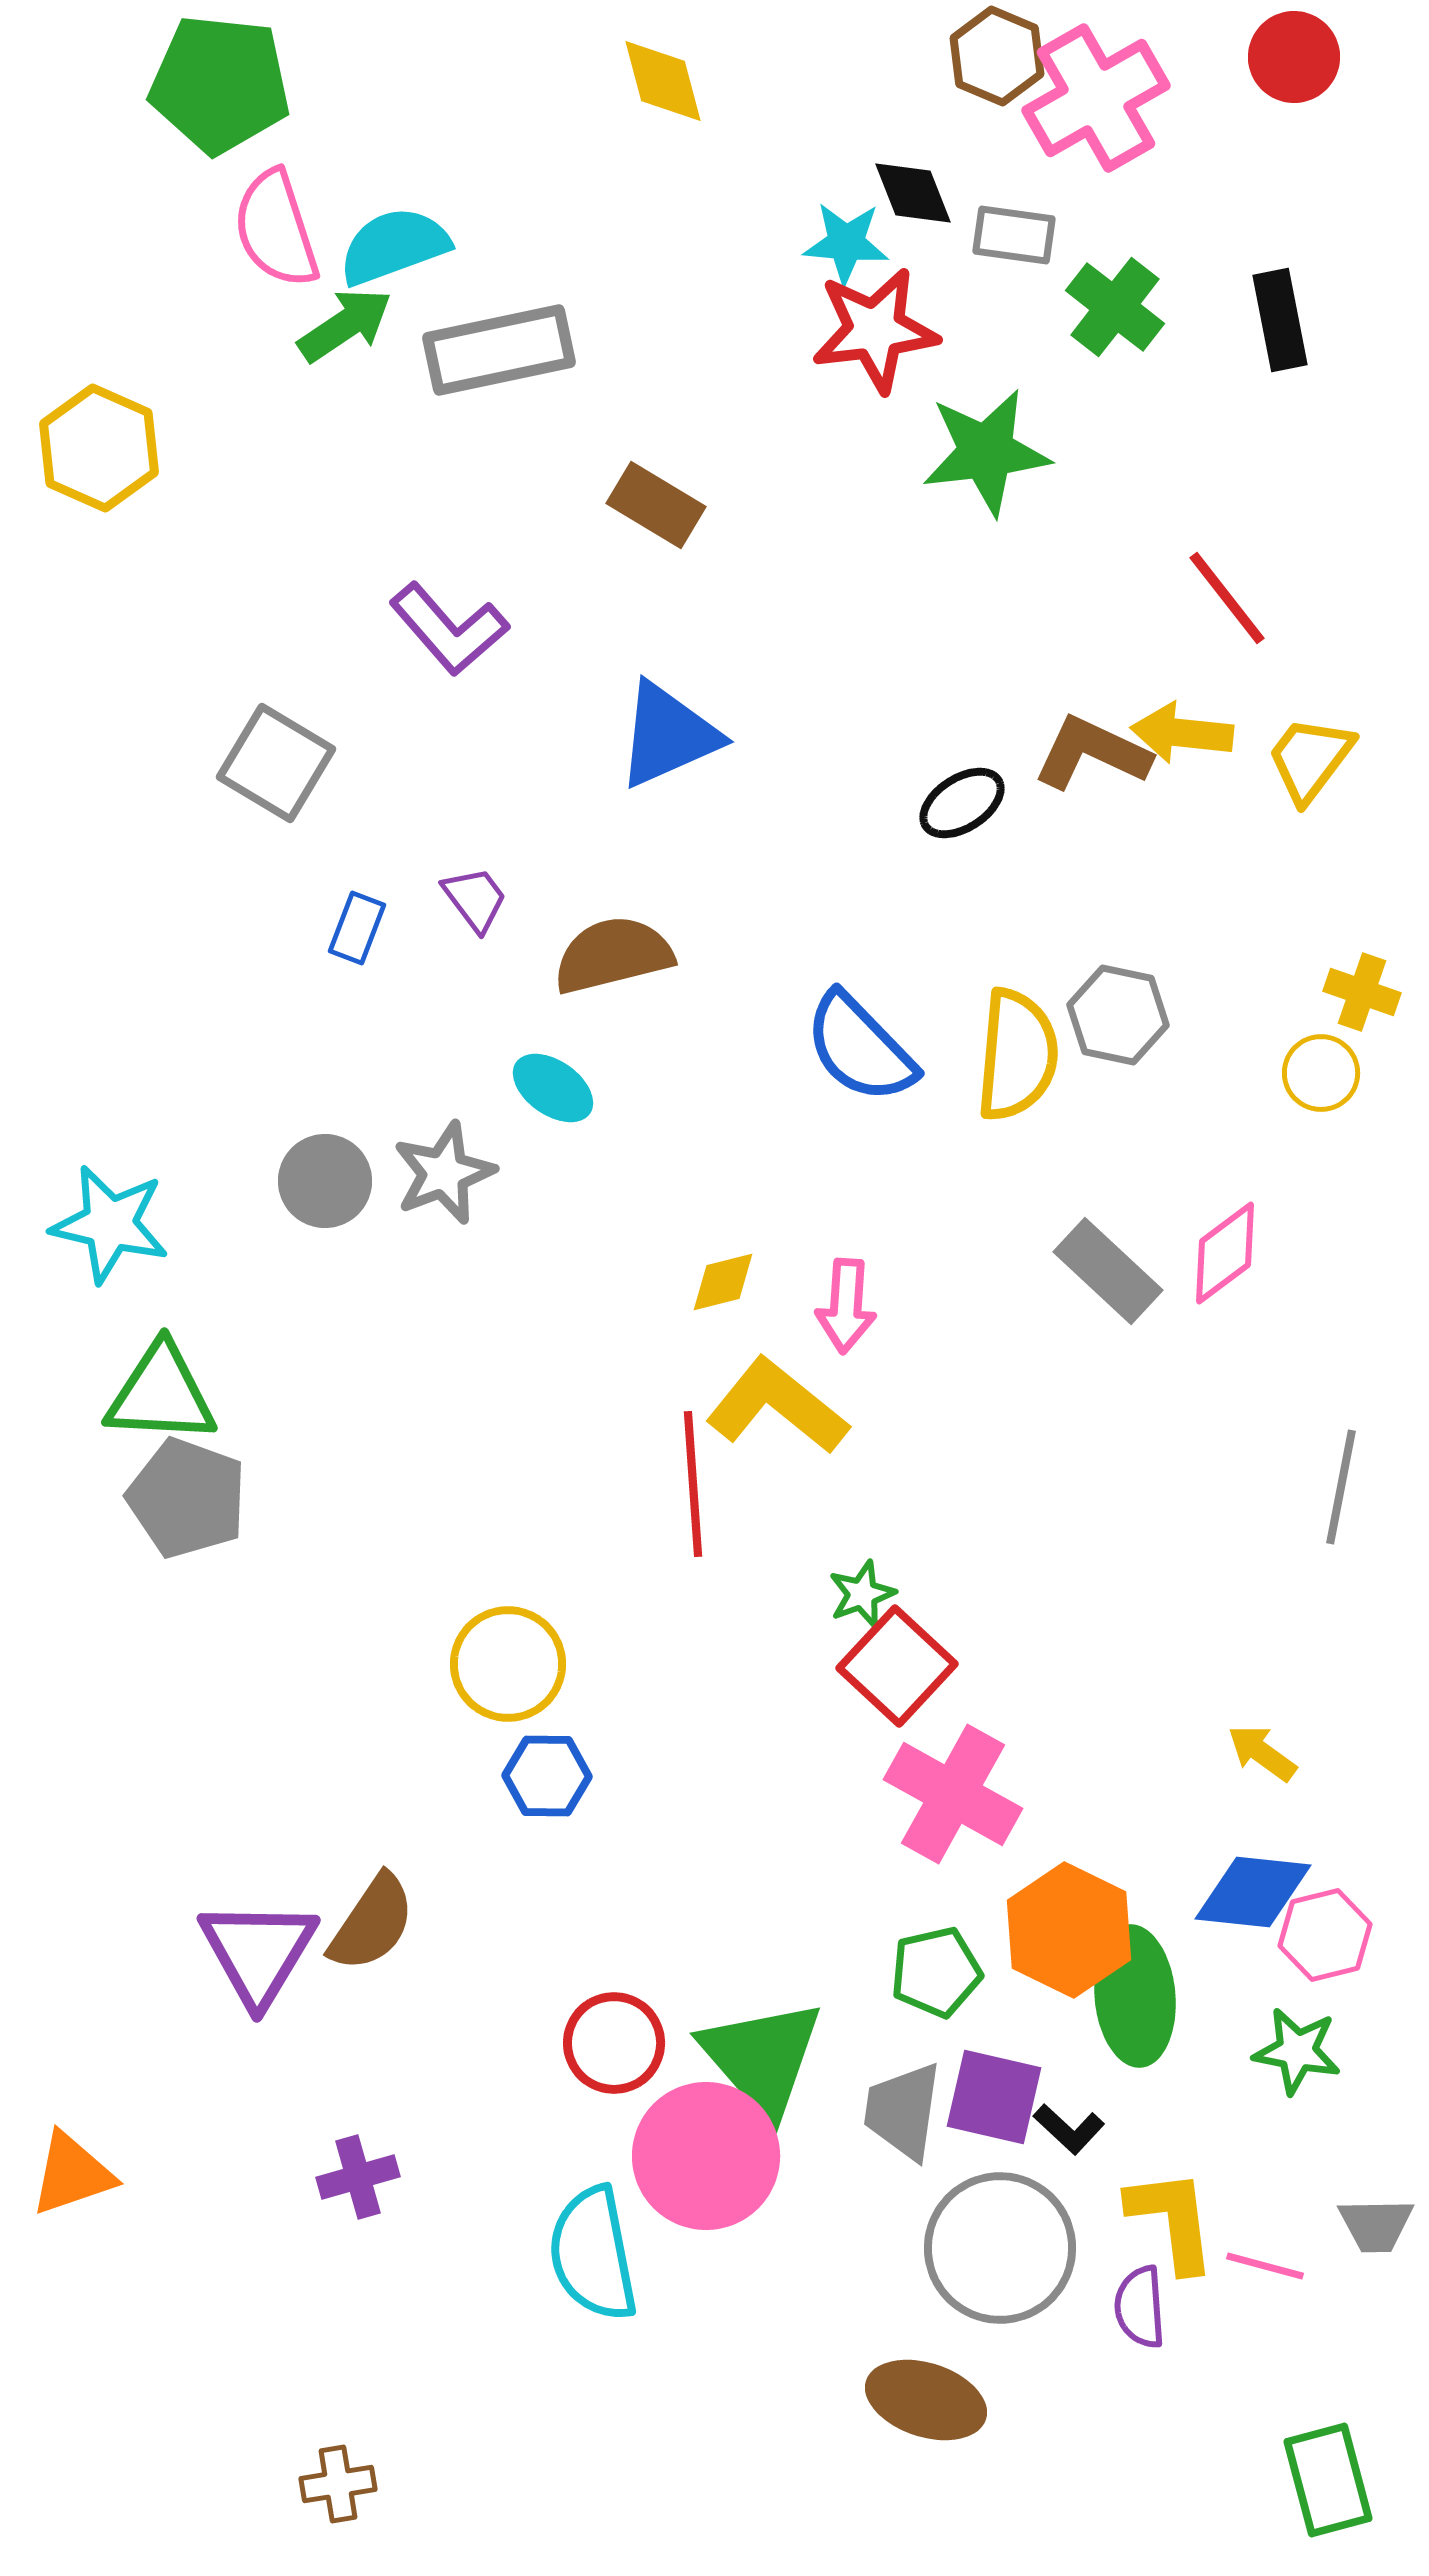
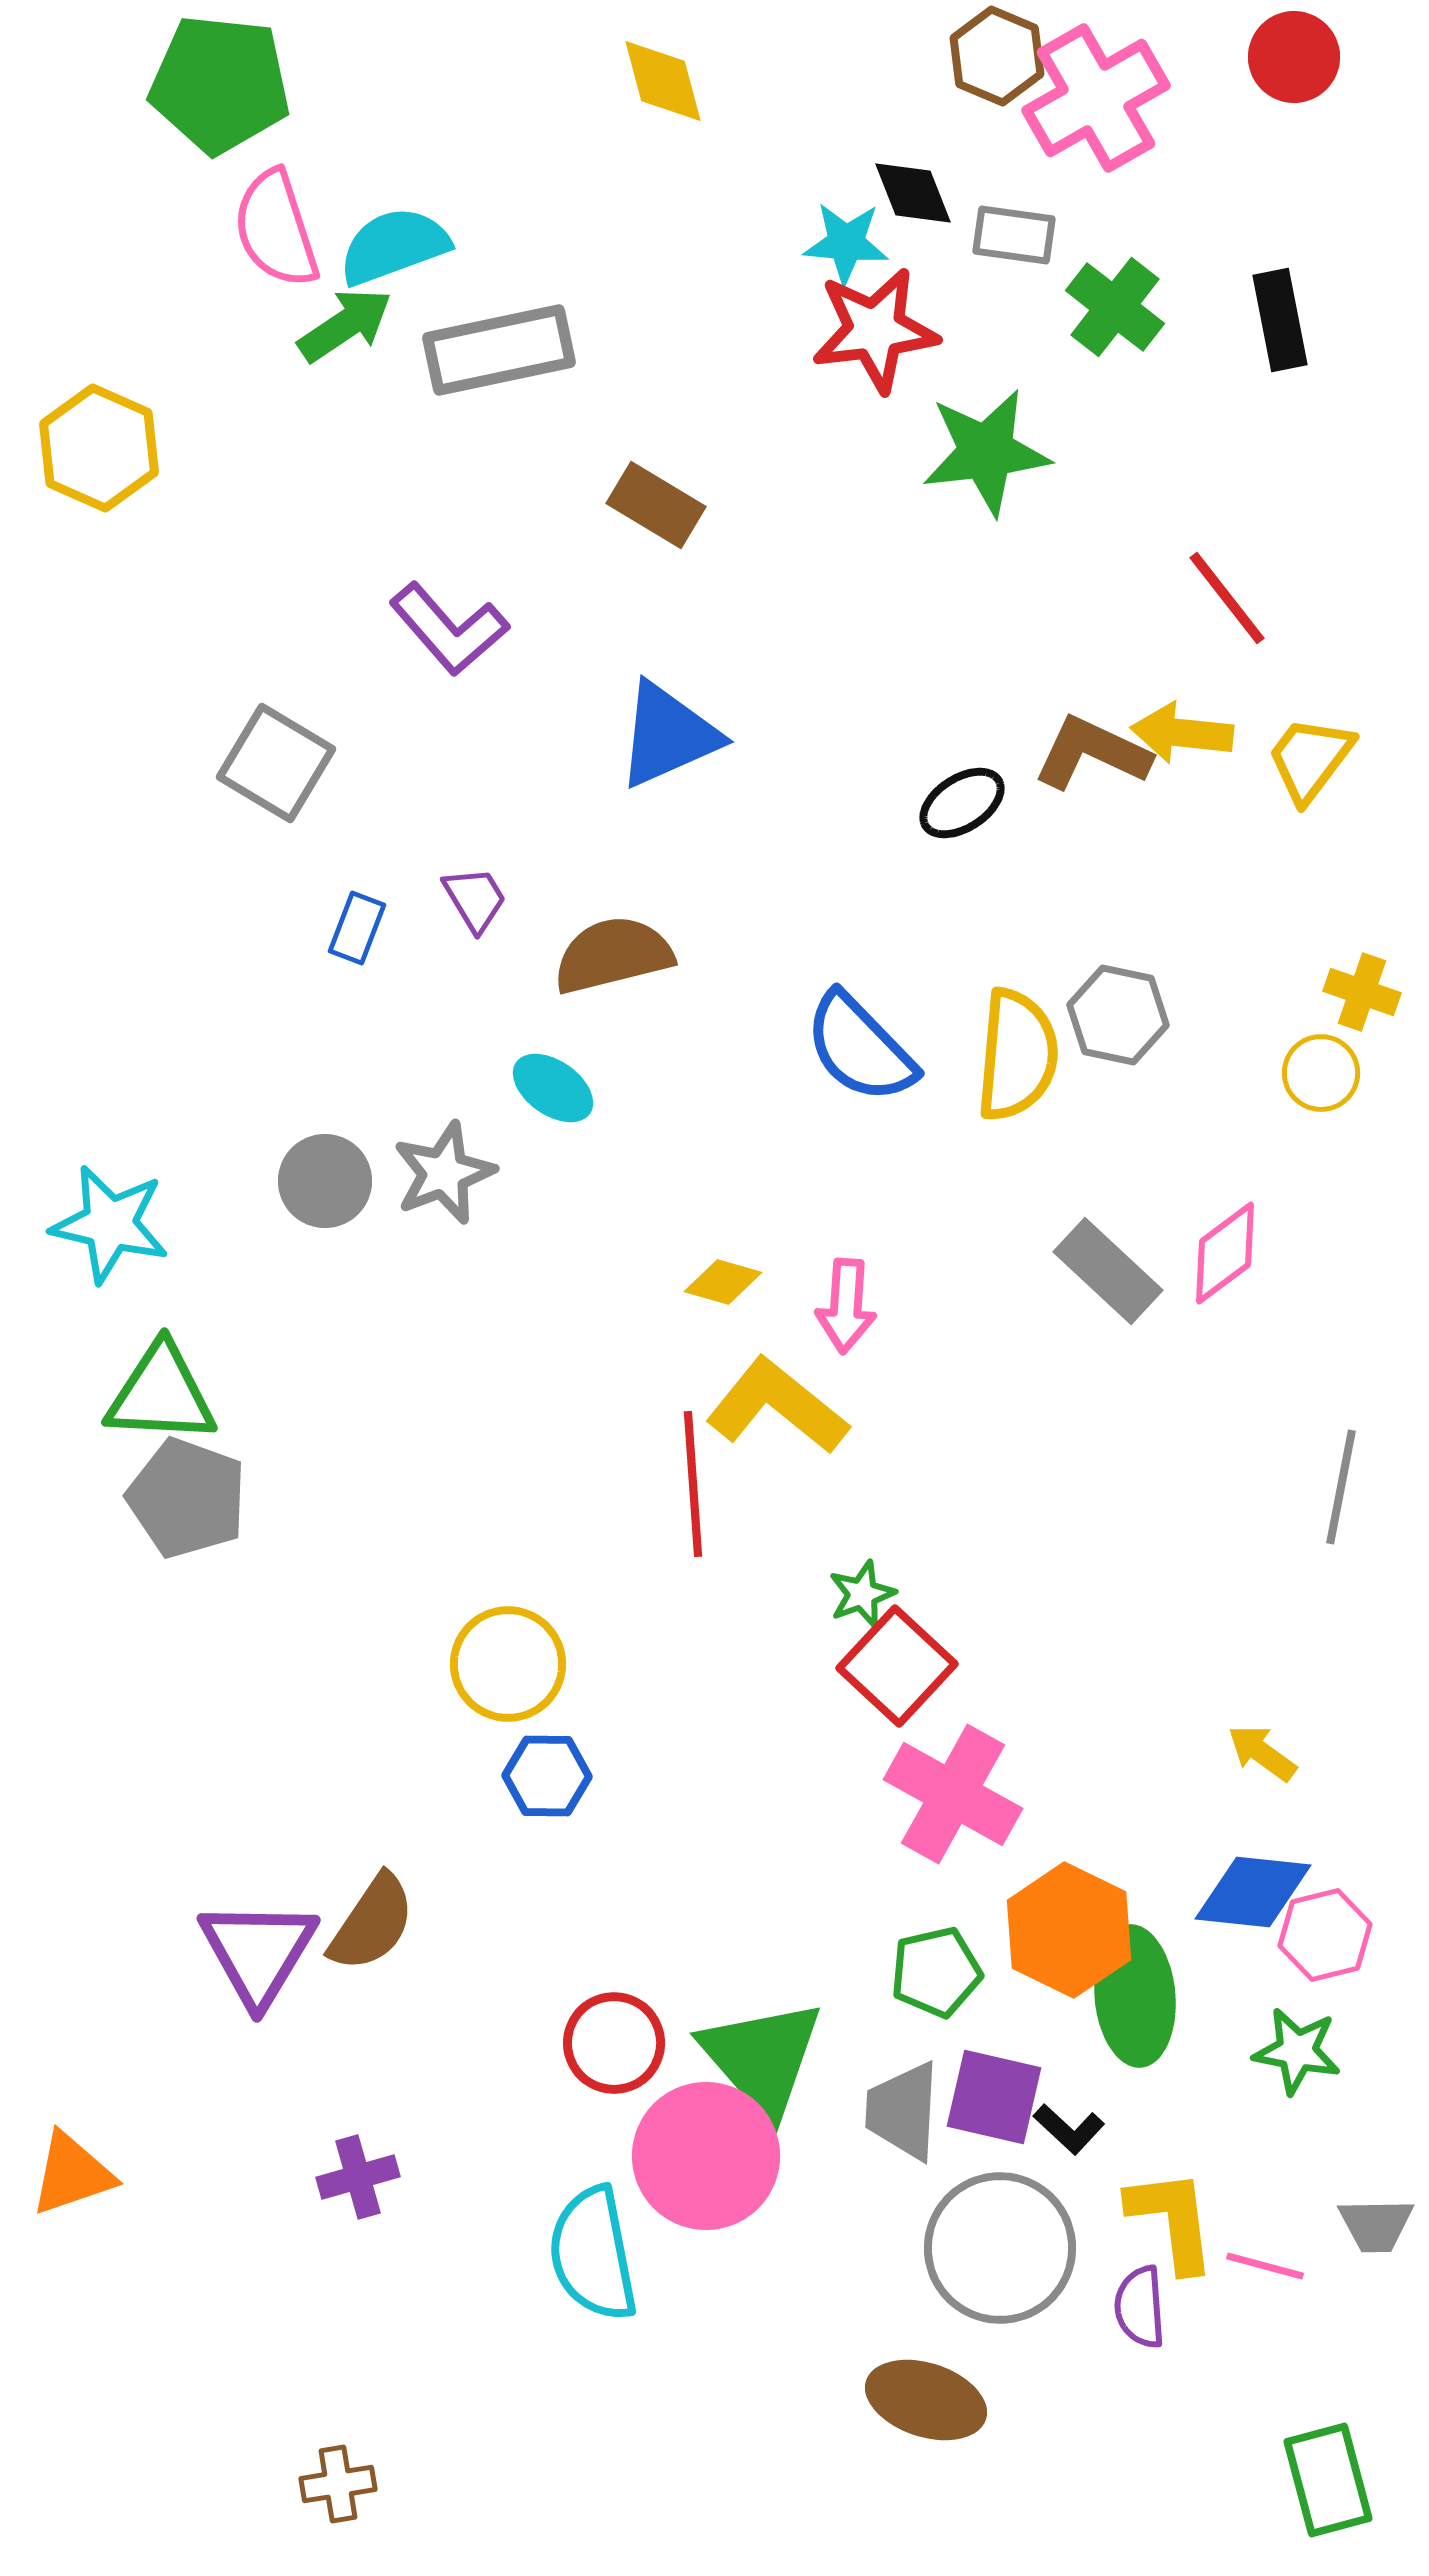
purple trapezoid at (475, 899): rotated 6 degrees clockwise
yellow diamond at (723, 1282): rotated 30 degrees clockwise
gray trapezoid at (903, 2111): rotated 5 degrees counterclockwise
